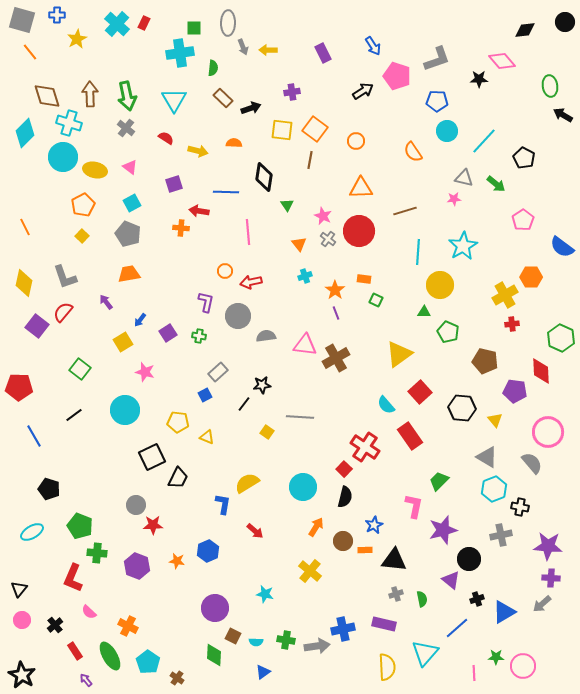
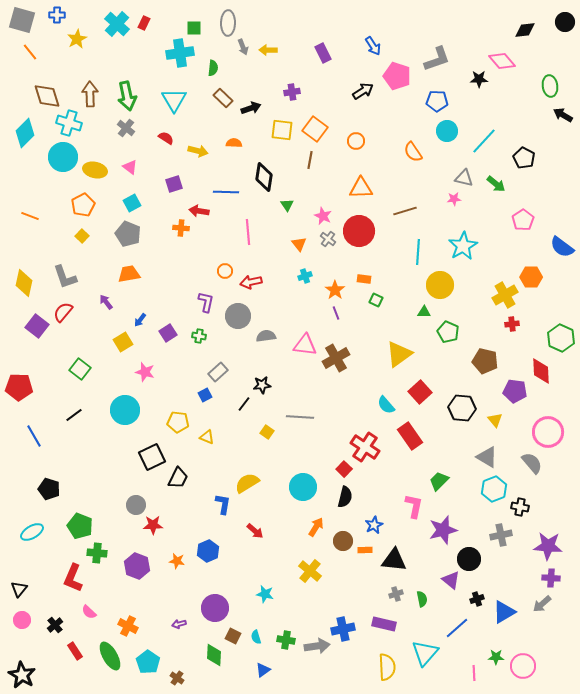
orange line at (25, 227): moved 5 px right, 11 px up; rotated 42 degrees counterclockwise
cyan semicircle at (256, 642): moved 5 px up; rotated 72 degrees clockwise
blue triangle at (263, 672): moved 2 px up
purple arrow at (86, 680): moved 93 px right, 56 px up; rotated 64 degrees counterclockwise
